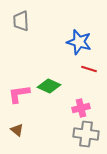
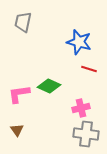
gray trapezoid: moved 2 px right, 1 px down; rotated 15 degrees clockwise
brown triangle: rotated 16 degrees clockwise
